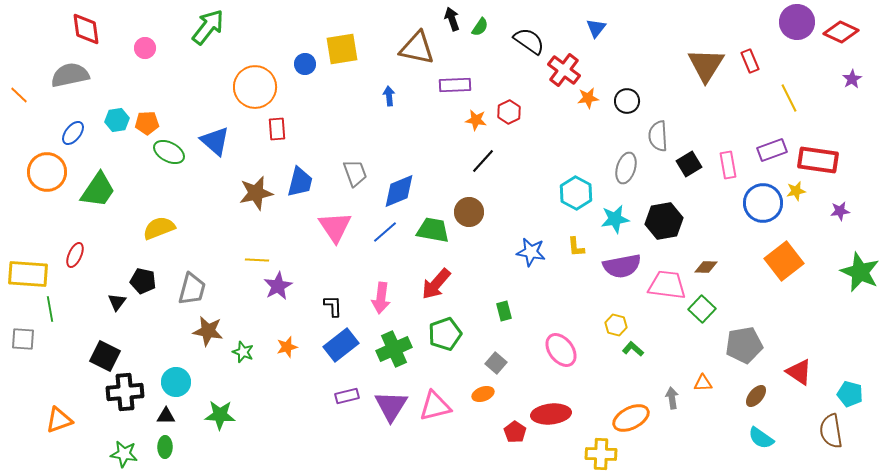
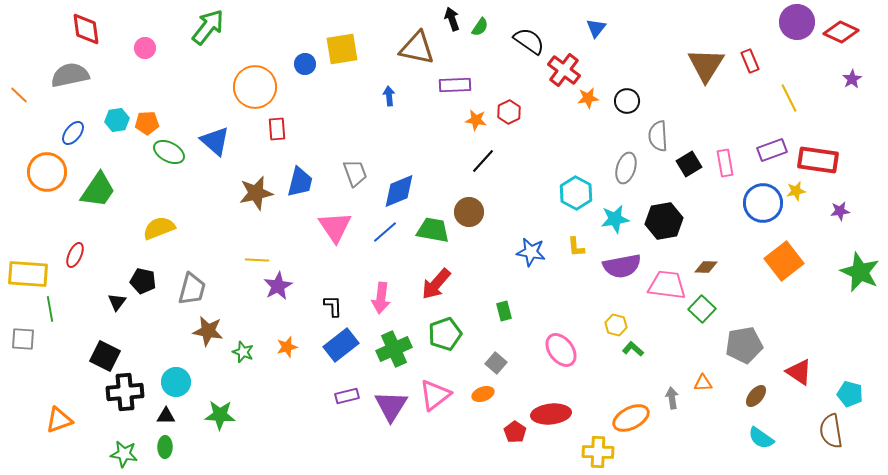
pink rectangle at (728, 165): moved 3 px left, 2 px up
pink triangle at (435, 406): moved 11 px up; rotated 24 degrees counterclockwise
yellow cross at (601, 454): moved 3 px left, 2 px up
